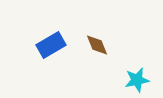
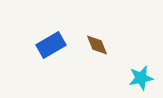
cyan star: moved 4 px right, 2 px up
